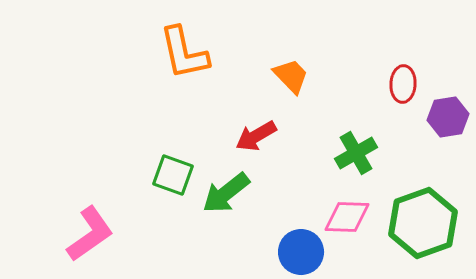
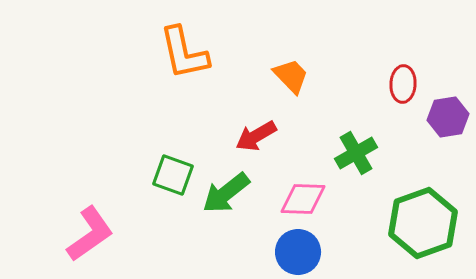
pink diamond: moved 44 px left, 18 px up
blue circle: moved 3 px left
